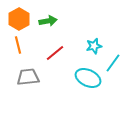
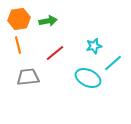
orange hexagon: rotated 20 degrees clockwise
cyan line: rotated 12 degrees clockwise
